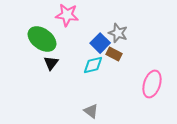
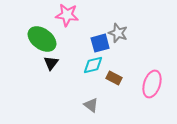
blue square: rotated 30 degrees clockwise
brown rectangle: moved 24 px down
gray triangle: moved 6 px up
